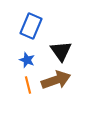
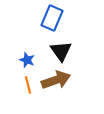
blue rectangle: moved 21 px right, 8 px up
